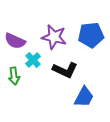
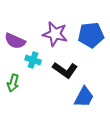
purple star: moved 1 px right, 3 px up
cyan cross: rotated 28 degrees counterclockwise
black L-shape: rotated 10 degrees clockwise
green arrow: moved 1 px left, 7 px down; rotated 24 degrees clockwise
